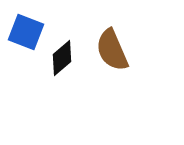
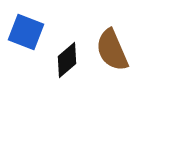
black diamond: moved 5 px right, 2 px down
